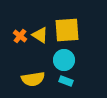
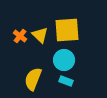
yellow triangle: rotated 12 degrees clockwise
yellow semicircle: rotated 120 degrees clockwise
